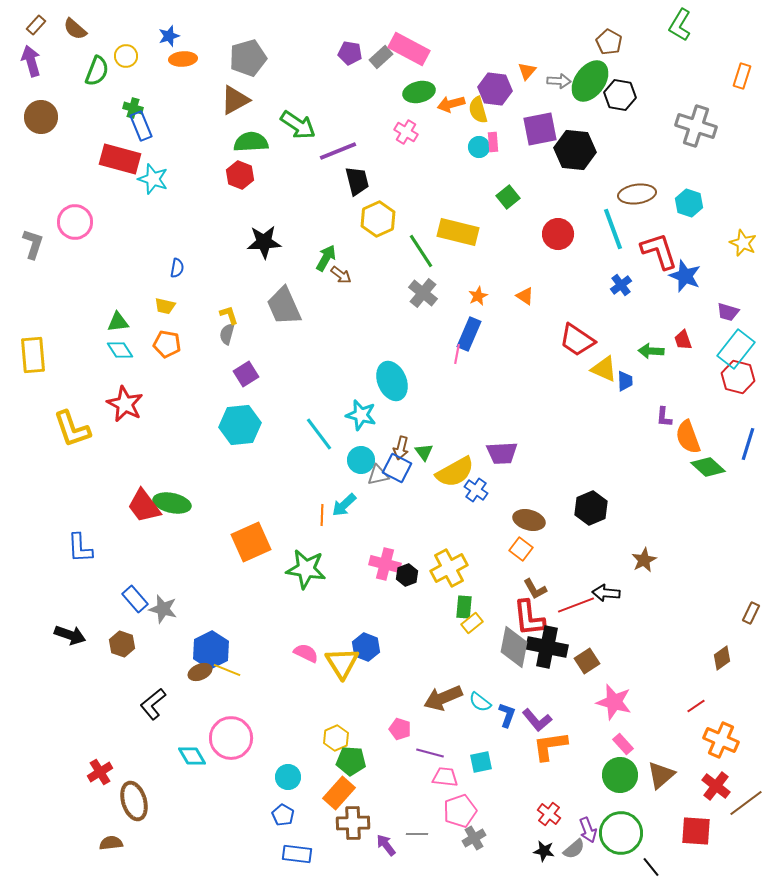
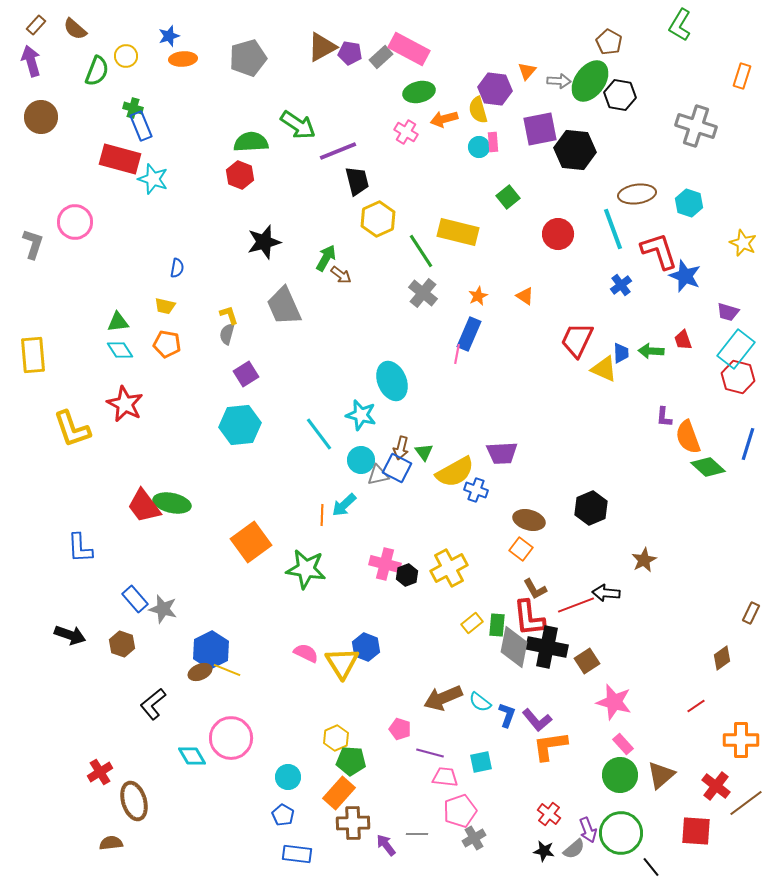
brown triangle at (235, 100): moved 87 px right, 53 px up
orange arrow at (451, 104): moved 7 px left, 15 px down
black star at (264, 242): rotated 12 degrees counterclockwise
red trapezoid at (577, 340): rotated 81 degrees clockwise
blue trapezoid at (625, 381): moved 4 px left, 28 px up
blue cross at (476, 490): rotated 15 degrees counterclockwise
orange square at (251, 542): rotated 12 degrees counterclockwise
green rectangle at (464, 607): moved 33 px right, 18 px down
orange cross at (721, 740): moved 20 px right; rotated 24 degrees counterclockwise
